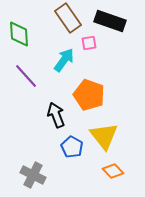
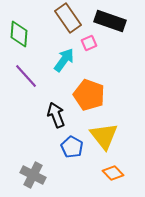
green diamond: rotated 8 degrees clockwise
pink square: rotated 14 degrees counterclockwise
orange diamond: moved 2 px down
